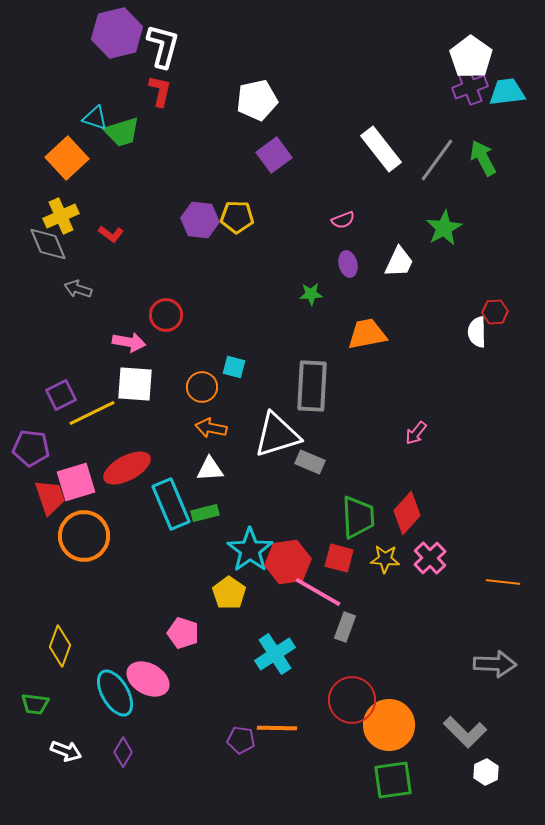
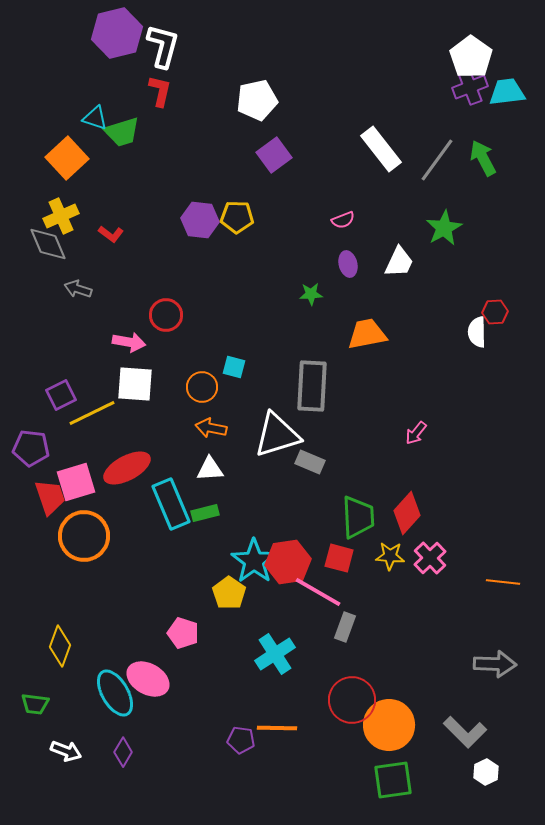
cyan star at (250, 550): moved 4 px right, 11 px down
yellow star at (385, 559): moved 5 px right, 3 px up
